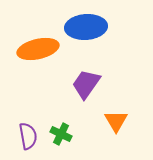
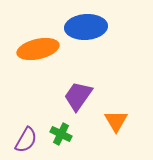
purple trapezoid: moved 8 px left, 12 px down
purple semicircle: moved 2 px left, 4 px down; rotated 40 degrees clockwise
